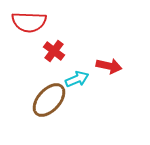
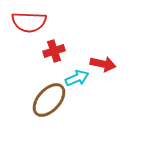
red cross: rotated 35 degrees clockwise
red arrow: moved 6 px left, 2 px up
cyan arrow: moved 1 px up
